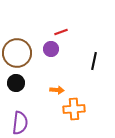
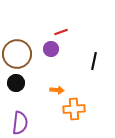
brown circle: moved 1 px down
